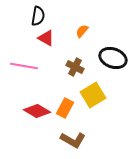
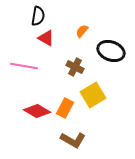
black ellipse: moved 2 px left, 7 px up
